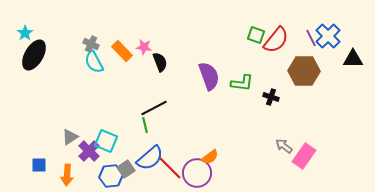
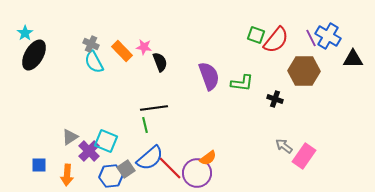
blue cross: rotated 15 degrees counterclockwise
black cross: moved 4 px right, 2 px down
black line: rotated 20 degrees clockwise
orange semicircle: moved 2 px left, 1 px down
